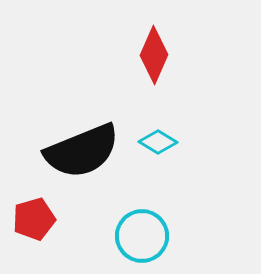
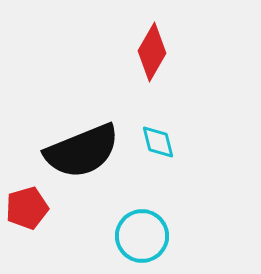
red diamond: moved 2 px left, 3 px up; rotated 6 degrees clockwise
cyan diamond: rotated 45 degrees clockwise
red pentagon: moved 7 px left, 11 px up
